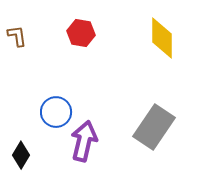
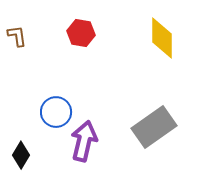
gray rectangle: rotated 21 degrees clockwise
